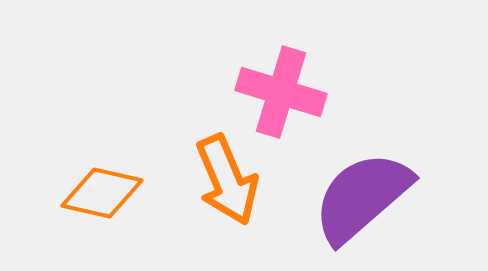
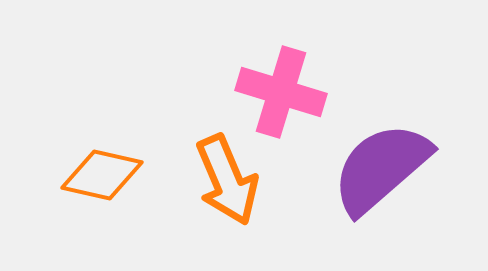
orange diamond: moved 18 px up
purple semicircle: moved 19 px right, 29 px up
